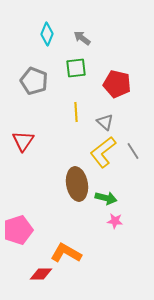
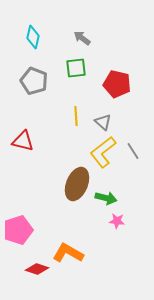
cyan diamond: moved 14 px left, 3 px down; rotated 10 degrees counterclockwise
yellow line: moved 4 px down
gray triangle: moved 2 px left
red triangle: rotated 50 degrees counterclockwise
brown ellipse: rotated 32 degrees clockwise
pink star: moved 2 px right
orange L-shape: moved 2 px right
red diamond: moved 4 px left, 5 px up; rotated 20 degrees clockwise
